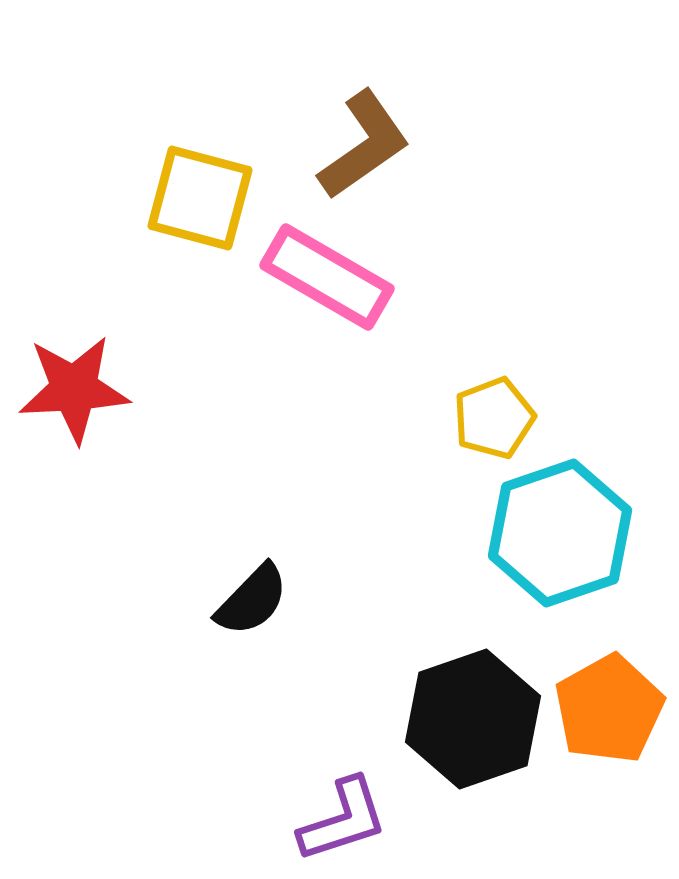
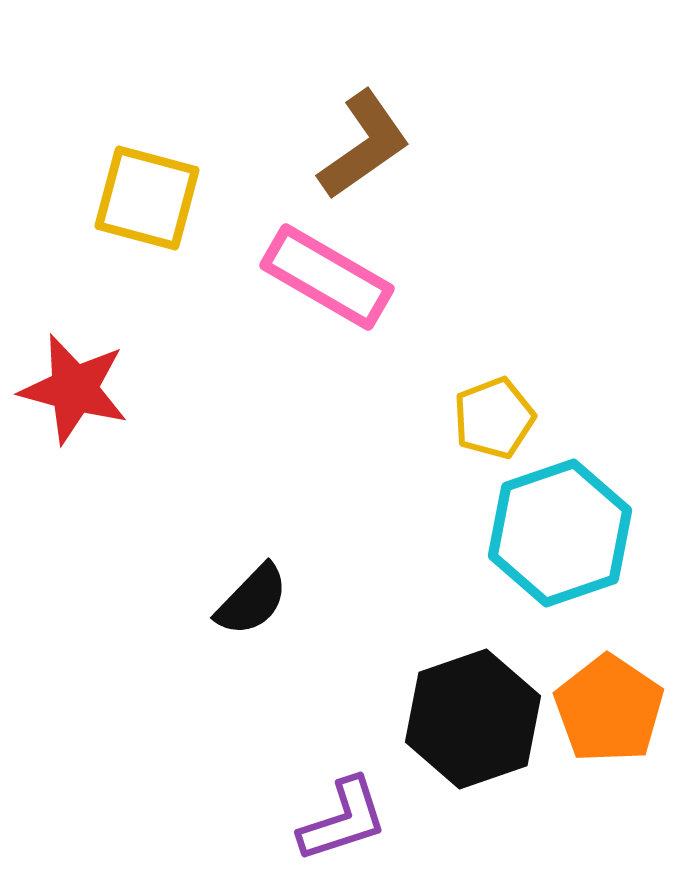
yellow square: moved 53 px left
red star: rotated 18 degrees clockwise
orange pentagon: rotated 9 degrees counterclockwise
